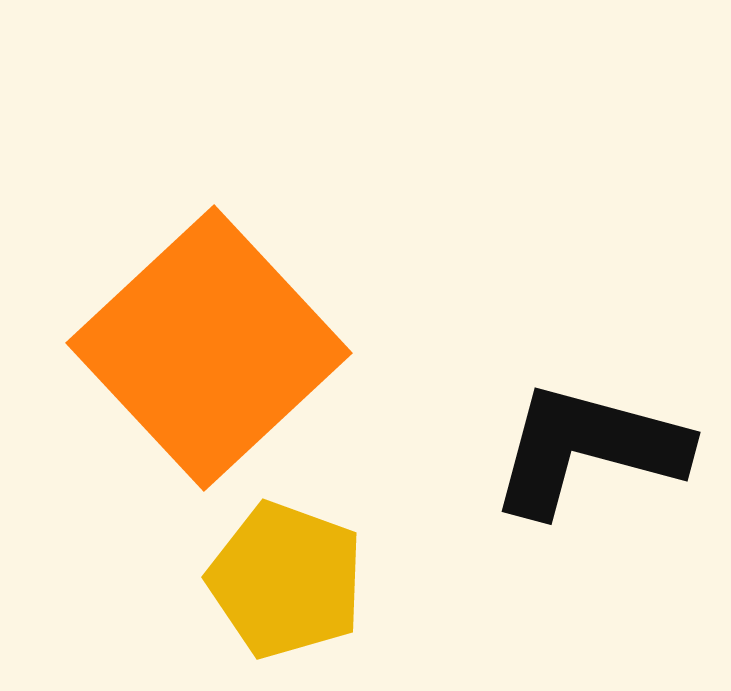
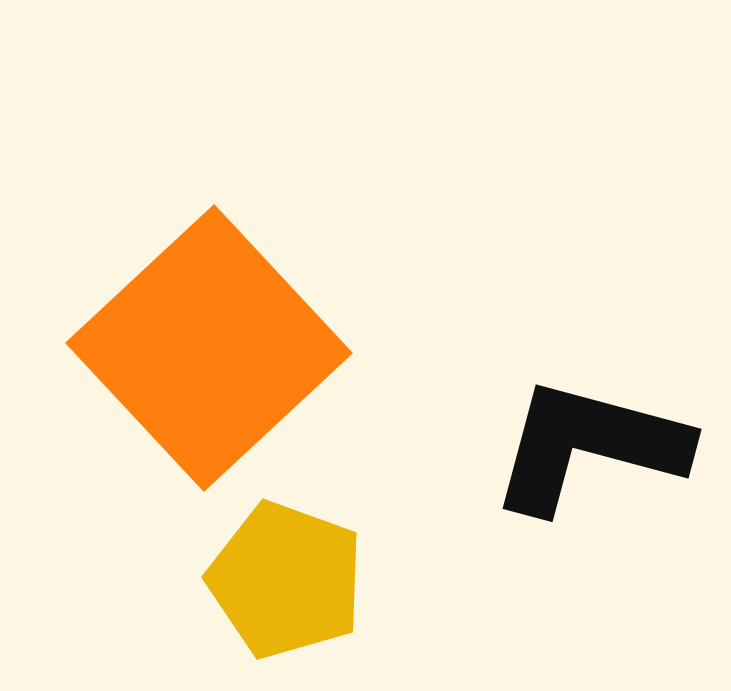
black L-shape: moved 1 px right, 3 px up
